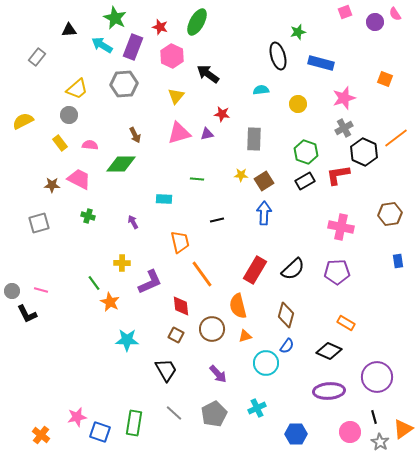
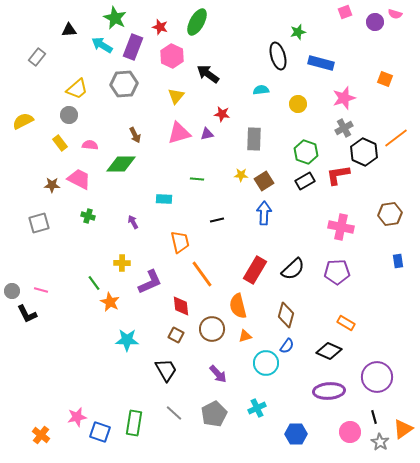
pink semicircle at (395, 14): rotated 40 degrees counterclockwise
